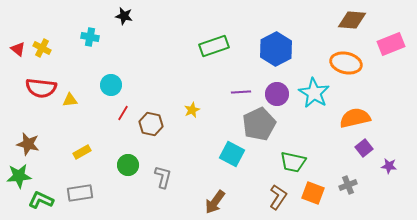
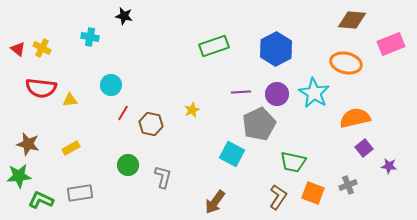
yellow rectangle: moved 11 px left, 4 px up
